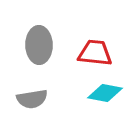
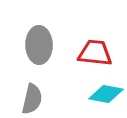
cyan diamond: moved 1 px right, 1 px down
gray semicircle: rotated 68 degrees counterclockwise
